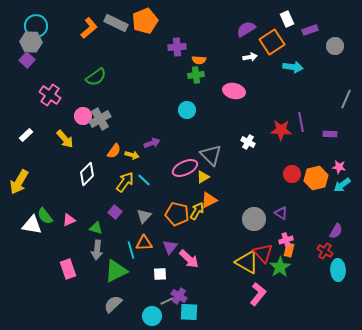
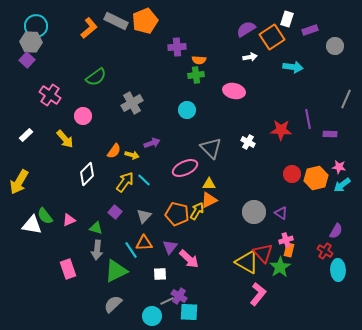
white rectangle at (287, 19): rotated 42 degrees clockwise
gray rectangle at (116, 23): moved 2 px up
orange square at (272, 42): moved 5 px up
gray cross at (100, 119): moved 32 px right, 16 px up
purple line at (301, 122): moved 7 px right, 3 px up
gray triangle at (211, 155): moved 7 px up
yellow triangle at (203, 177): moved 6 px right, 7 px down; rotated 32 degrees clockwise
gray circle at (254, 219): moved 7 px up
cyan line at (131, 250): rotated 18 degrees counterclockwise
